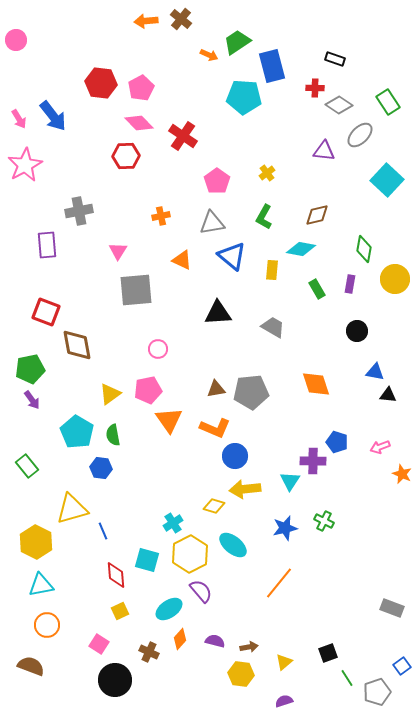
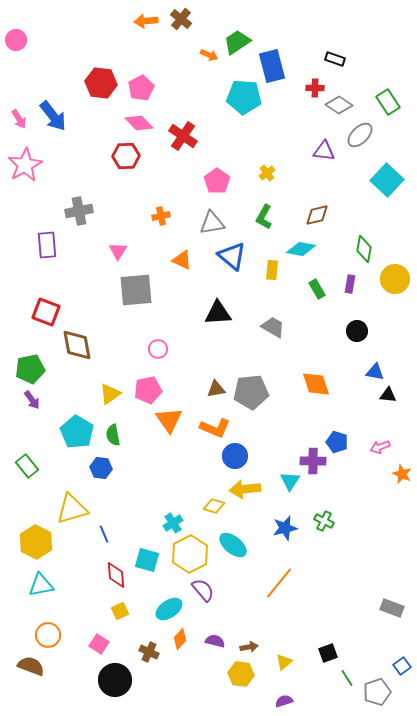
blue line at (103, 531): moved 1 px right, 3 px down
purple semicircle at (201, 591): moved 2 px right, 1 px up
orange circle at (47, 625): moved 1 px right, 10 px down
